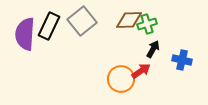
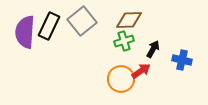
green cross: moved 23 px left, 17 px down
purple semicircle: moved 2 px up
